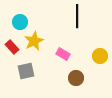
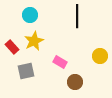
cyan circle: moved 10 px right, 7 px up
pink rectangle: moved 3 px left, 8 px down
brown circle: moved 1 px left, 4 px down
